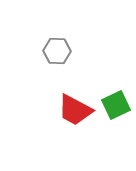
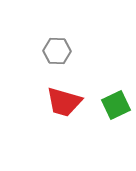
red trapezoid: moved 11 px left, 8 px up; rotated 12 degrees counterclockwise
